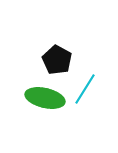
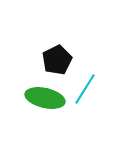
black pentagon: rotated 16 degrees clockwise
